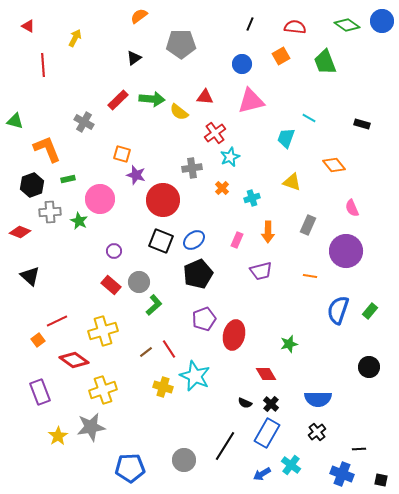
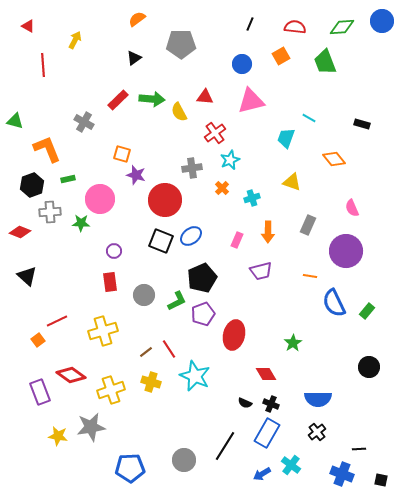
orange semicircle at (139, 16): moved 2 px left, 3 px down
green diamond at (347, 25): moved 5 px left, 2 px down; rotated 40 degrees counterclockwise
yellow arrow at (75, 38): moved 2 px down
yellow semicircle at (179, 112): rotated 24 degrees clockwise
cyan star at (230, 157): moved 3 px down
orange diamond at (334, 165): moved 6 px up
red circle at (163, 200): moved 2 px right
green star at (79, 221): moved 2 px right, 2 px down; rotated 24 degrees counterclockwise
blue ellipse at (194, 240): moved 3 px left, 4 px up
black pentagon at (198, 274): moved 4 px right, 4 px down
black triangle at (30, 276): moved 3 px left
gray circle at (139, 282): moved 5 px right, 13 px down
red rectangle at (111, 285): moved 1 px left, 3 px up; rotated 42 degrees clockwise
green L-shape at (154, 305): moved 23 px right, 4 px up; rotated 15 degrees clockwise
blue semicircle at (338, 310): moved 4 px left, 7 px up; rotated 44 degrees counterclockwise
green rectangle at (370, 311): moved 3 px left
purple pentagon at (204, 319): moved 1 px left, 5 px up
green star at (289, 344): moved 4 px right, 1 px up; rotated 18 degrees counterclockwise
red diamond at (74, 360): moved 3 px left, 15 px down
yellow cross at (163, 387): moved 12 px left, 5 px up
yellow cross at (103, 390): moved 8 px right
black cross at (271, 404): rotated 21 degrees counterclockwise
yellow star at (58, 436): rotated 30 degrees counterclockwise
